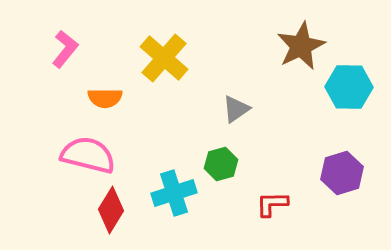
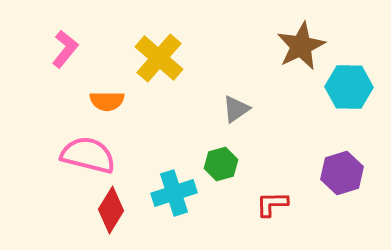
yellow cross: moved 5 px left
orange semicircle: moved 2 px right, 3 px down
